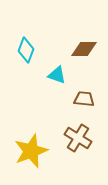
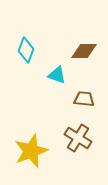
brown diamond: moved 2 px down
